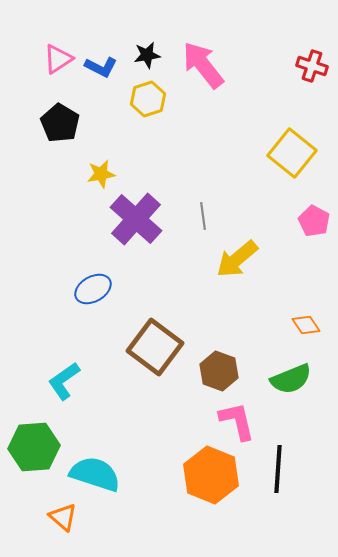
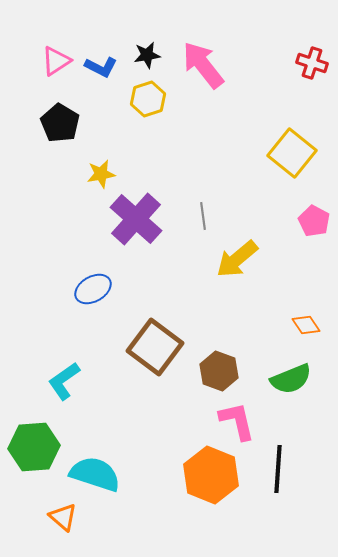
pink triangle: moved 2 px left, 2 px down
red cross: moved 3 px up
